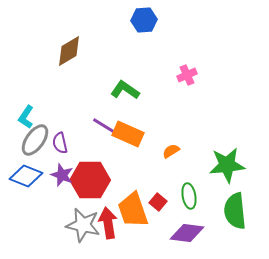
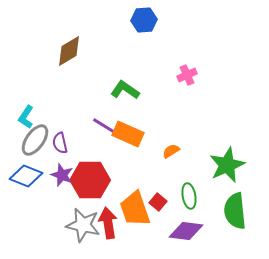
green star: rotated 18 degrees counterclockwise
orange trapezoid: moved 2 px right, 1 px up
purple diamond: moved 1 px left, 2 px up
